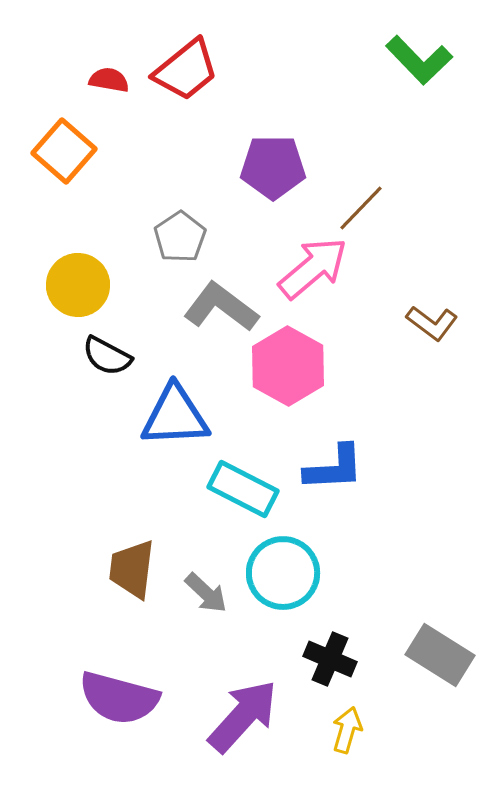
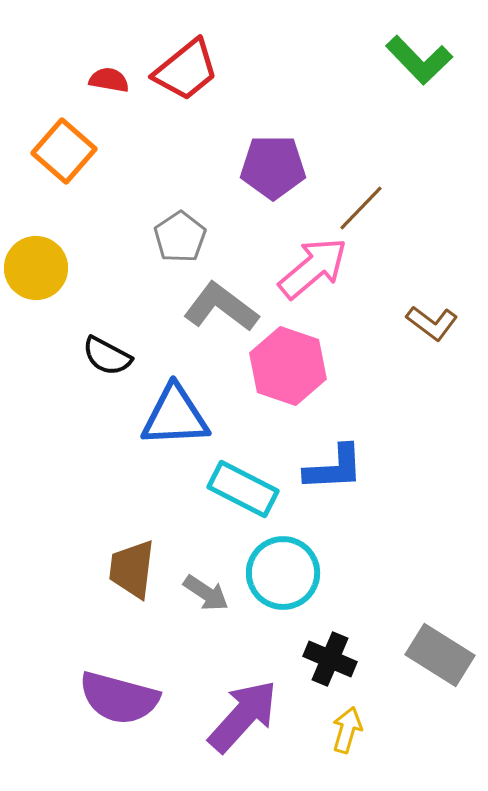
yellow circle: moved 42 px left, 17 px up
pink hexagon: rotated 10 degrees counterclockwise
gray arrow: rotated 9 degrees counterclockwise
